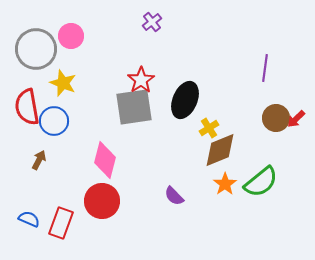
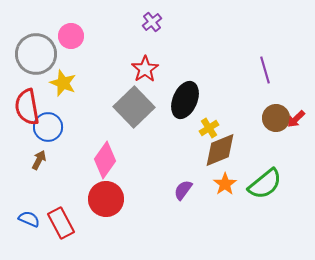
gray circle: moved 5 px down
purple line: moved 2 px down; rotated 24 degrees counterclockwise
red star: moved 4 px right, 11 px up
gray square: rotated 36 degrees counterclockwise
blue circle: moved 6 px left, 6 px down
pink diamond: rotated 21 degrees clockwise
green semicircle: moved 4 px right, 2 px down
purple semicircle: moved 9 px right, 6 px up; rotated 80 degrees clockwise
red circle: moved 4 px right, 2 px up
red rectangle: rotated 48 degrees counterclockwise
